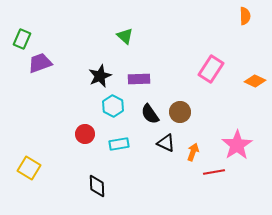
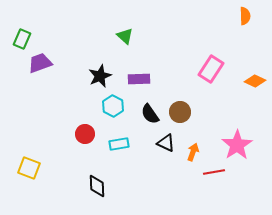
yellow square: rotated 10 degrees counterclockwise
